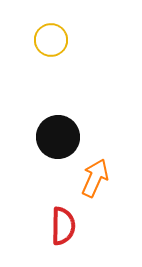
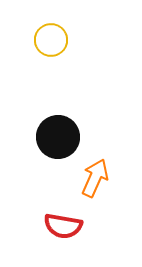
red semicircle: rotated 99 degrees clockwise
